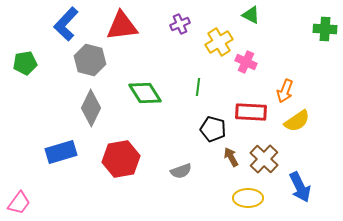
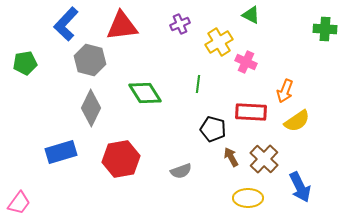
green line: moved 3 px up
